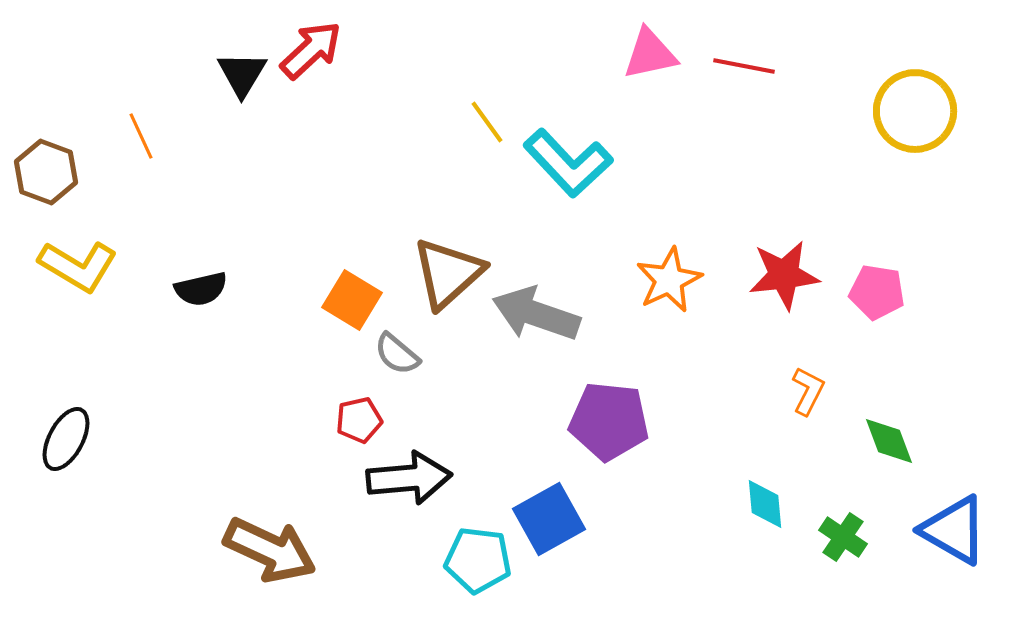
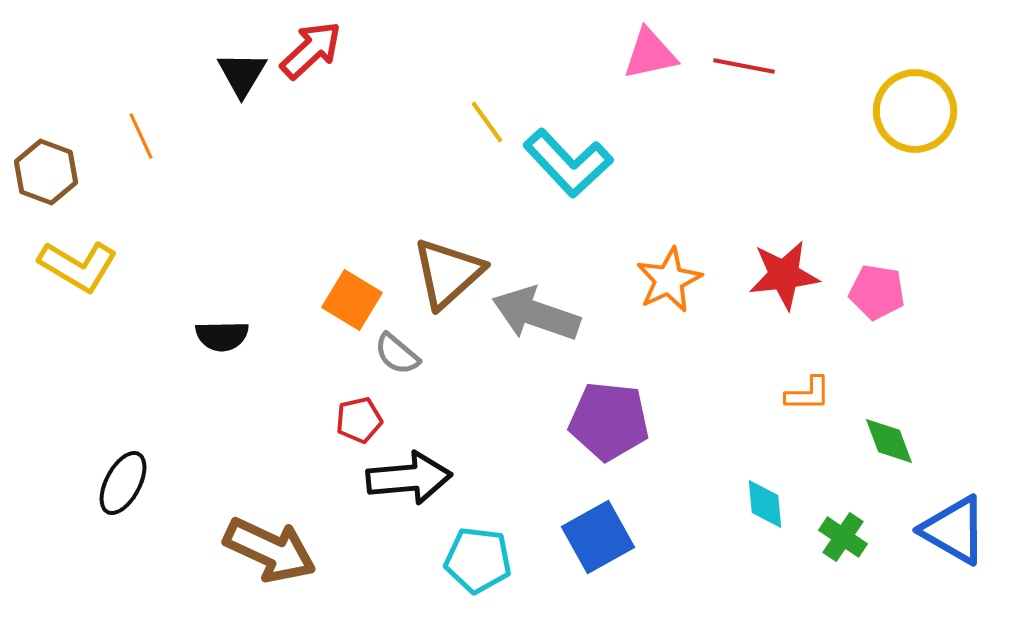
black semicircle: moved 21 px right, 47 px down; rotated 12 degrees clockwise
orange L-shape: moved 3 px down; rotated 63 degrees clockwise
black ellipse: moved 57 px right, 44 px down
blue square: moved 49 px right, 18 px down
